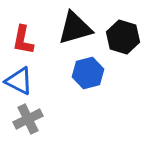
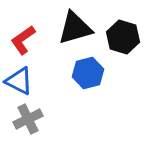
red L-shape: rotated 44 degrees clockwise
